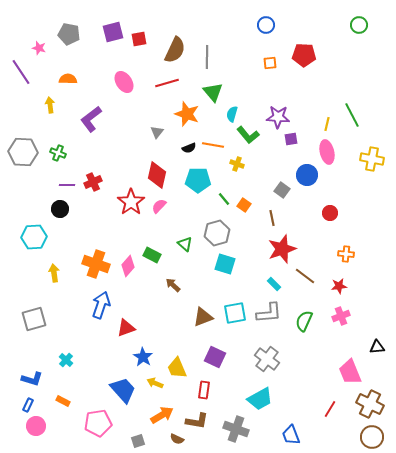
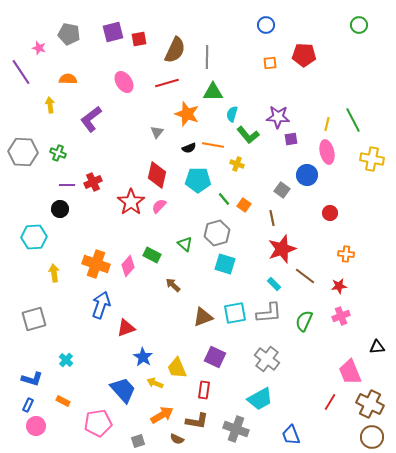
green triangle at (213, 92): rotated 50 degrees counterclockwise
green line at (352, 115): moved 1 px right, 5 px down
red line at (330, 409): moved 7 px up
